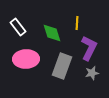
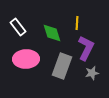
purple L-shape: moved 3 px left
